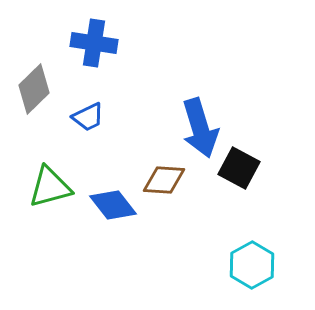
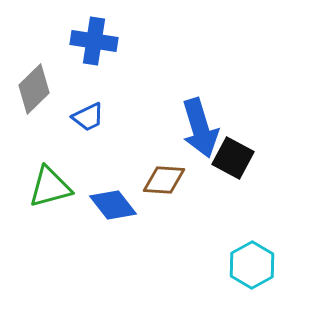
blue cross: moved 2 px up
black square: moved 6 px left, 10 px up
